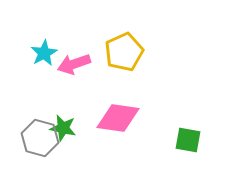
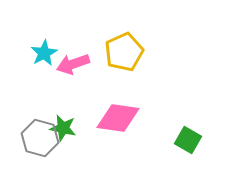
pink arrow: moved 1 px left
green square: rotated 20 degrees clockwise
